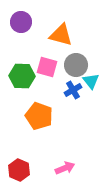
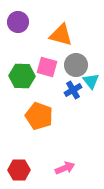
purple circle: moved 3 px left
red hexagon: rotated 25 degrees counterclockwise
